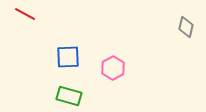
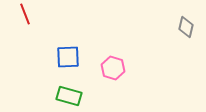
red line: rotated 40 degrees clockwise
pink hexagon: rotated 15 degrees counterclockwise
